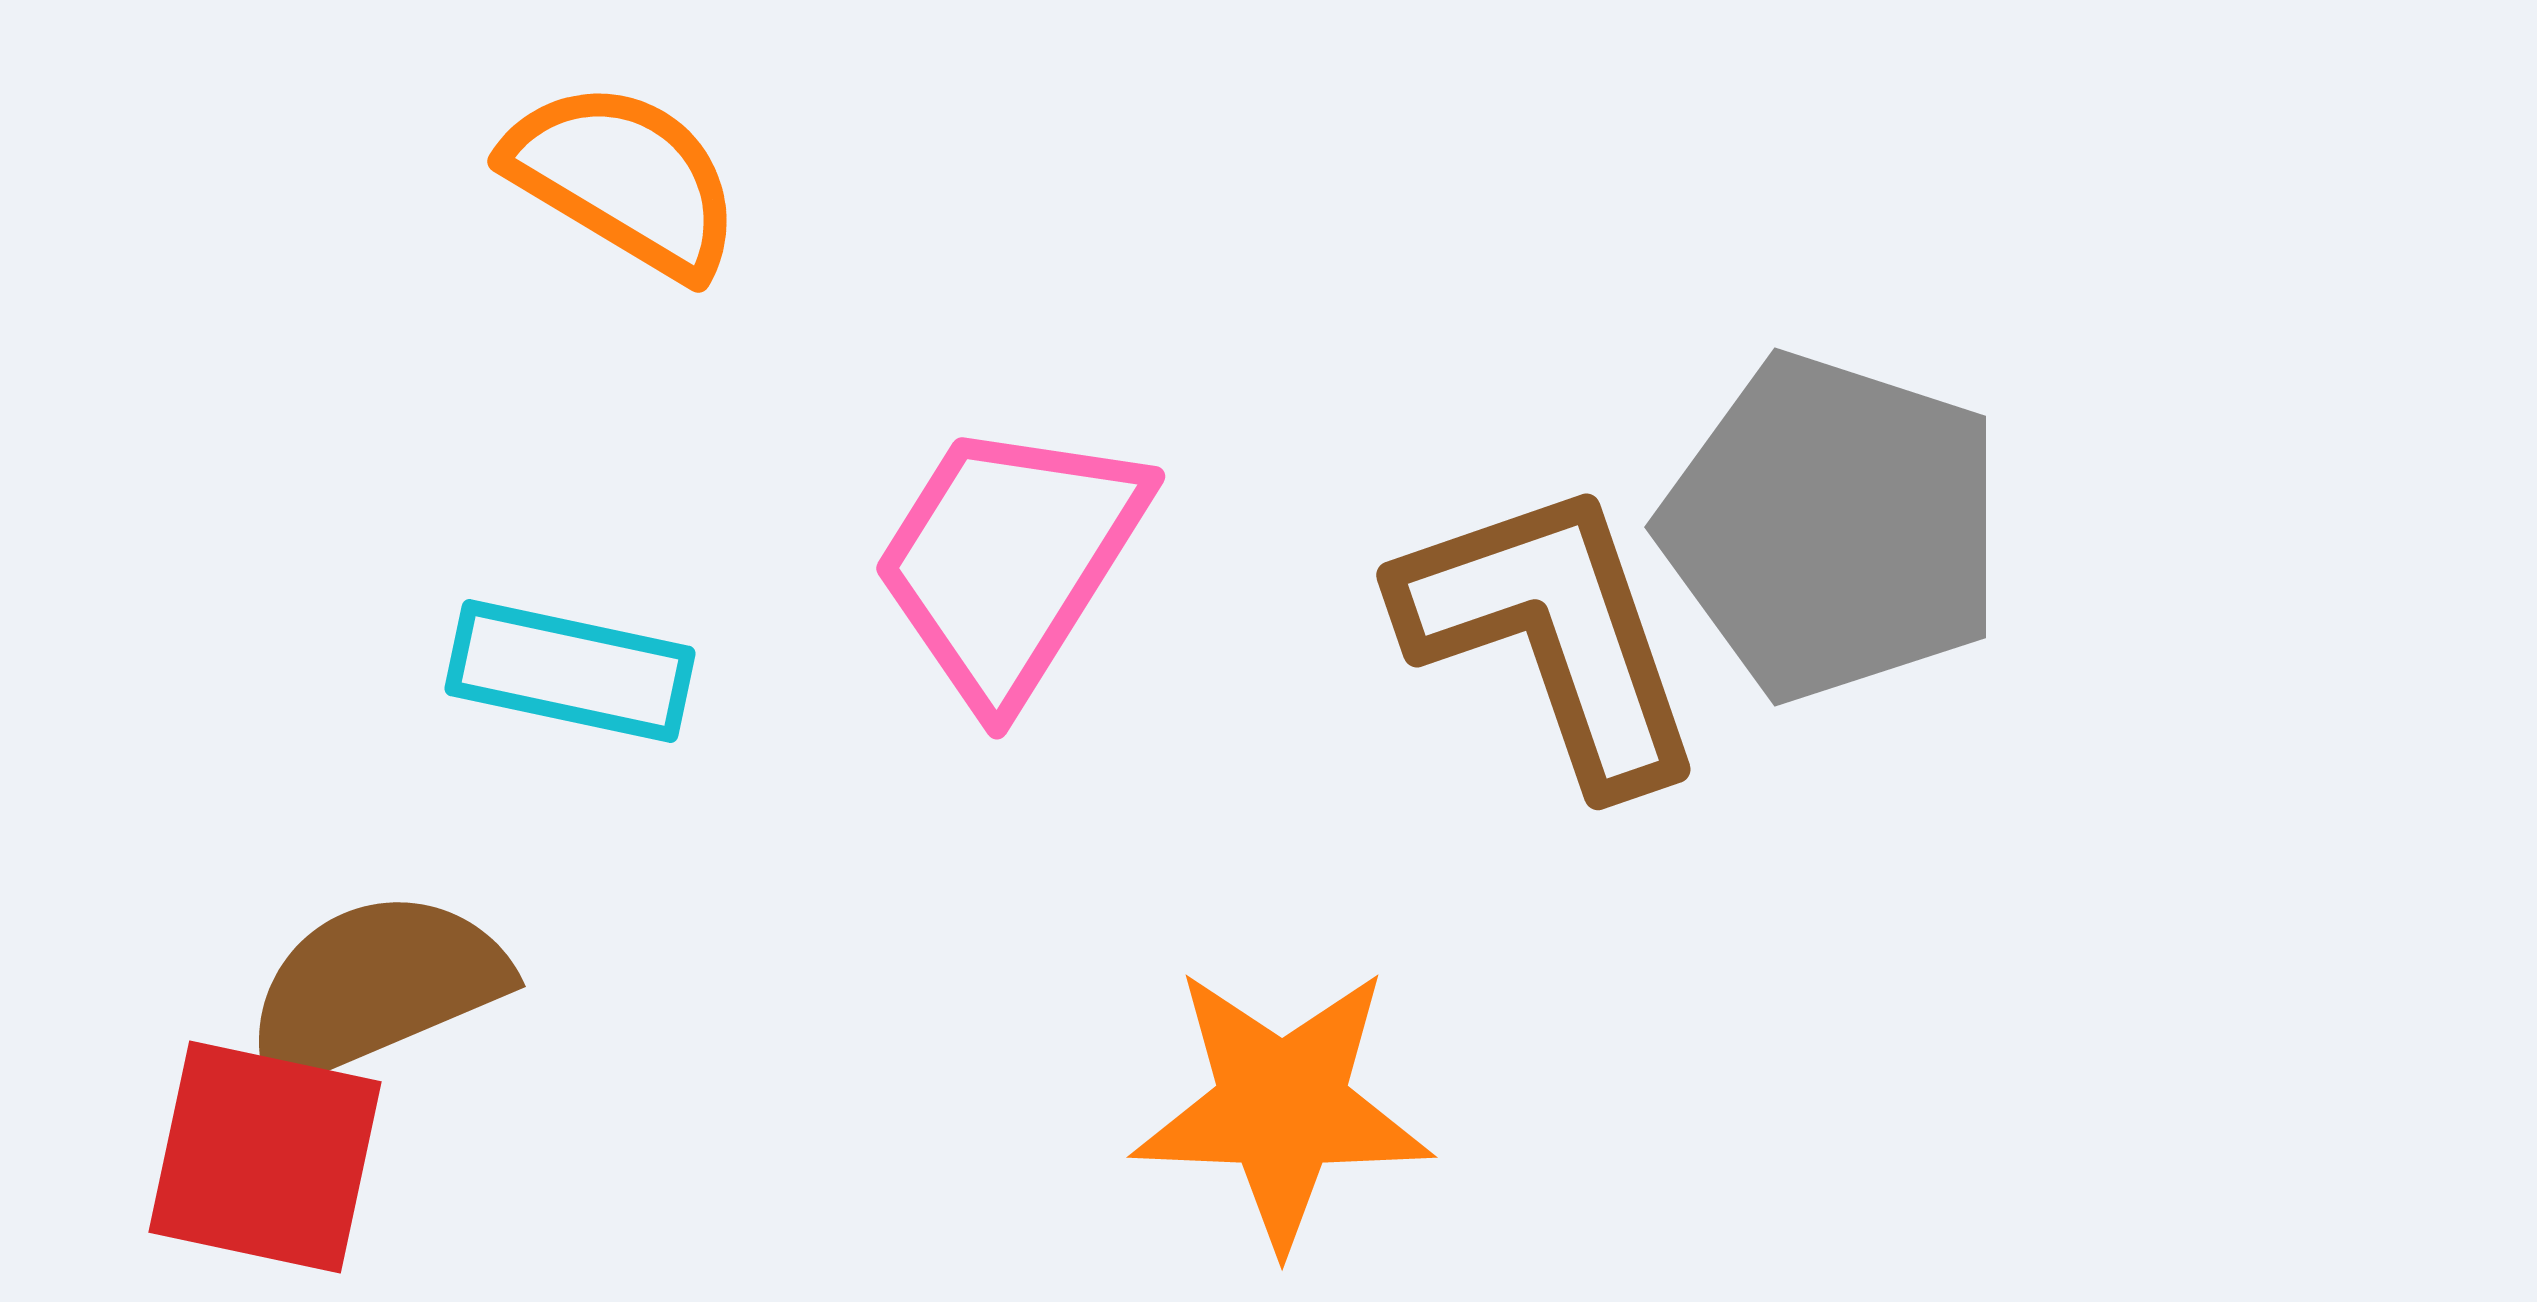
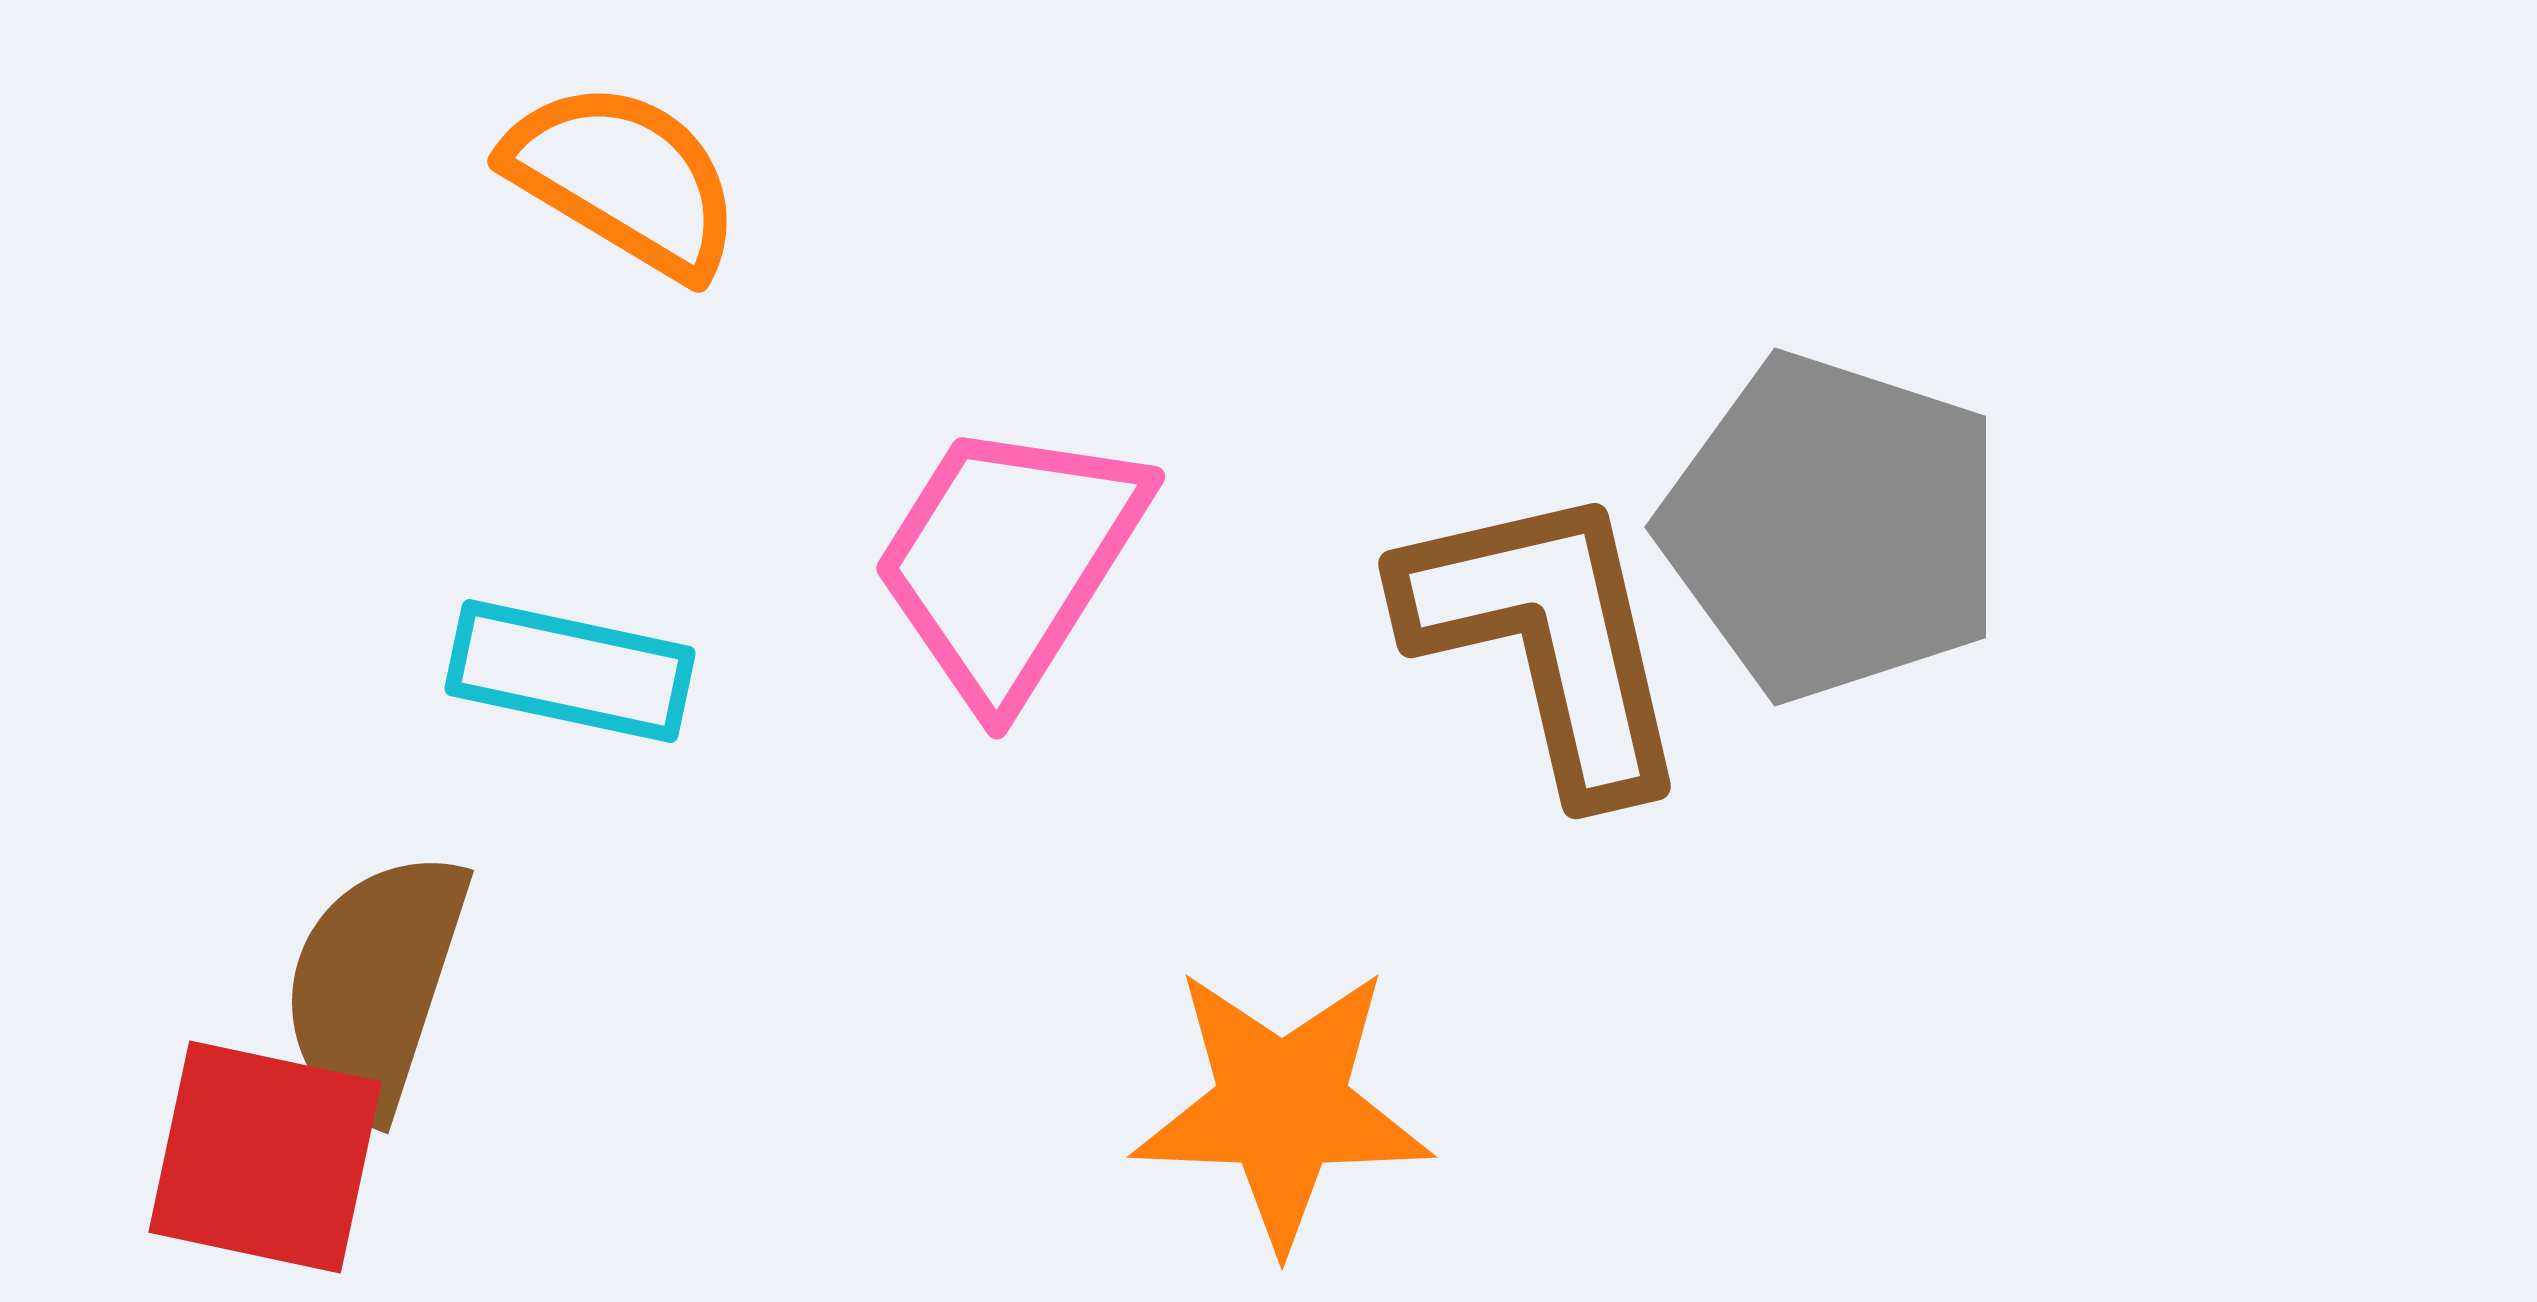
brown L-shape: moved 5 px left, 5 px down; rotated 6 degrees clockwise
brown semicircle: moved 3 px up; rotated 49 degrees counterclockwise
